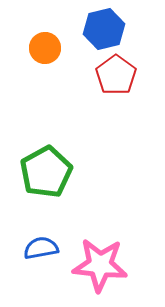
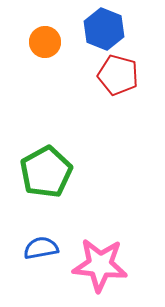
blue hexagon: rotated 24 degrees counterclockwise
orange circle: moved 6 px up
red pentagon: moved 2 px right; rotated 21 degrees counterclockwise
